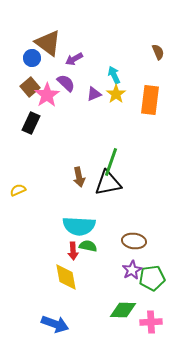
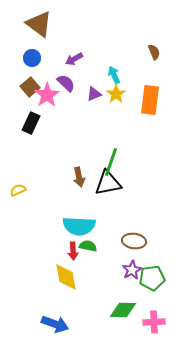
brown triangle: moved 9 px left, 19 px up
brown semicircle: moved 4 px left
pink cross: moved 3 px right
